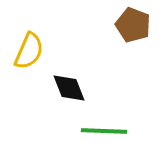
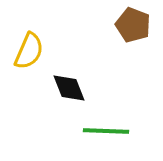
green line: moved 2 px right
